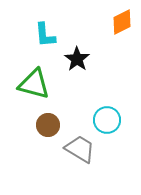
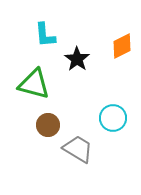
orange diamond: moved 24 px down
cyan circle: moved 6 px right, 2 px up
gray trapezoid: moved 2 px left
